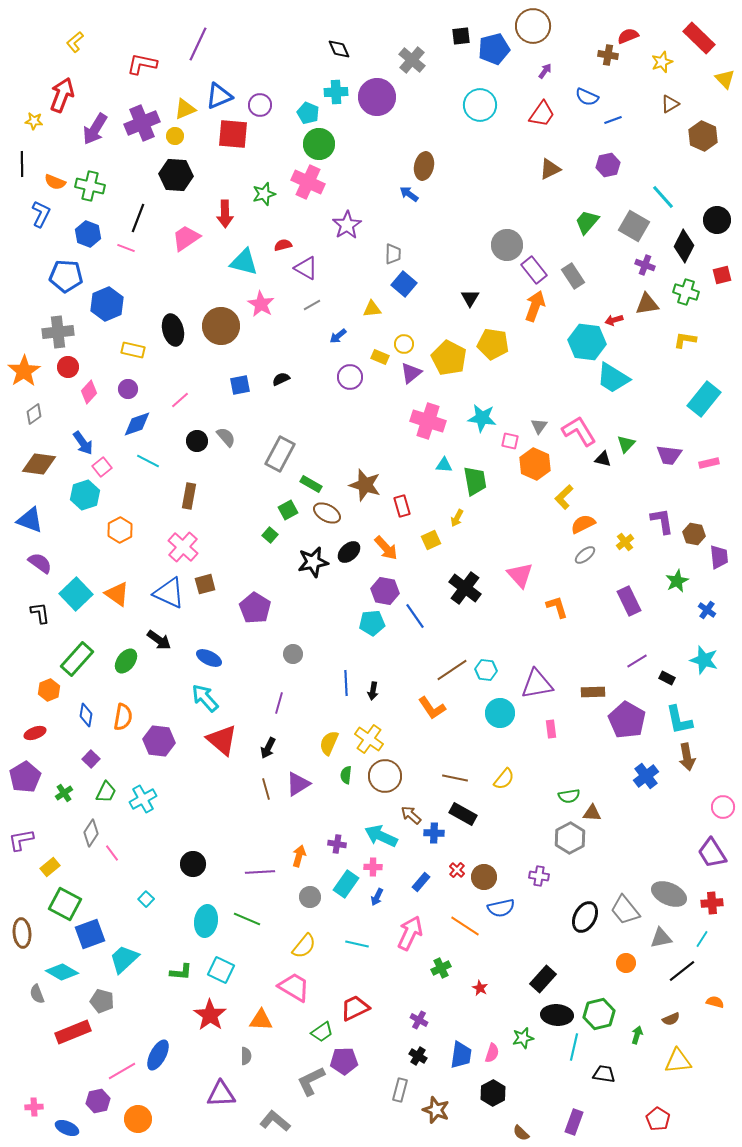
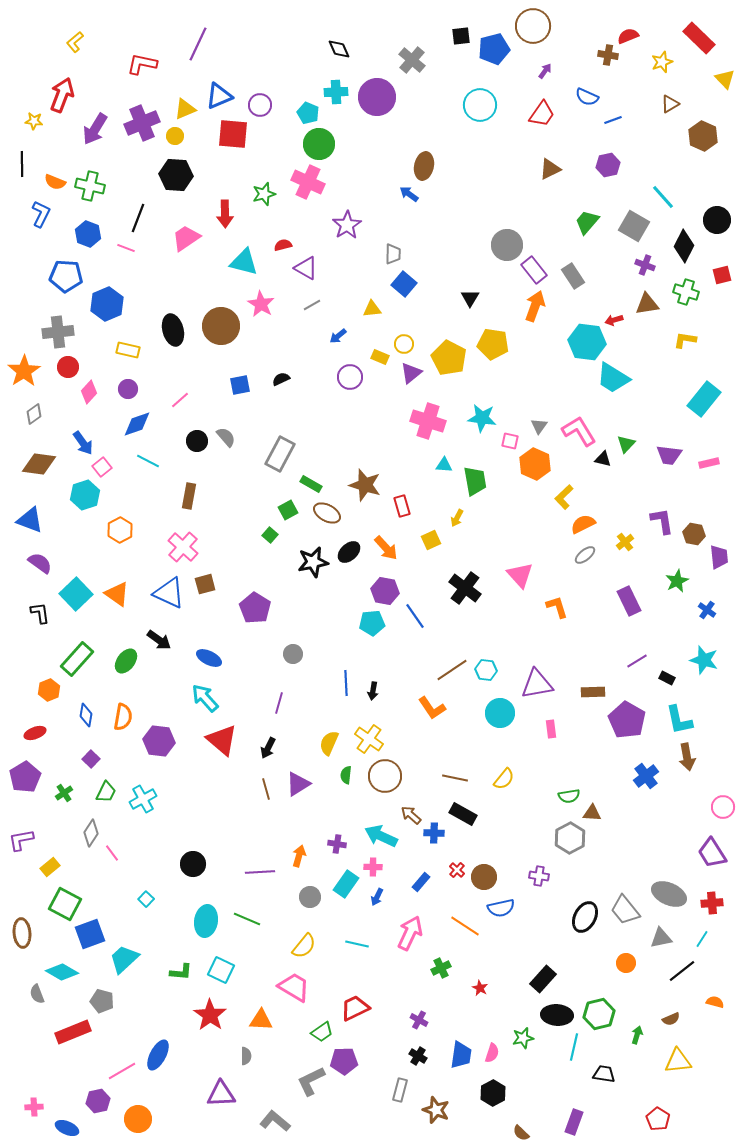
yellow rectangle at (133, 350): moved 5 px left
